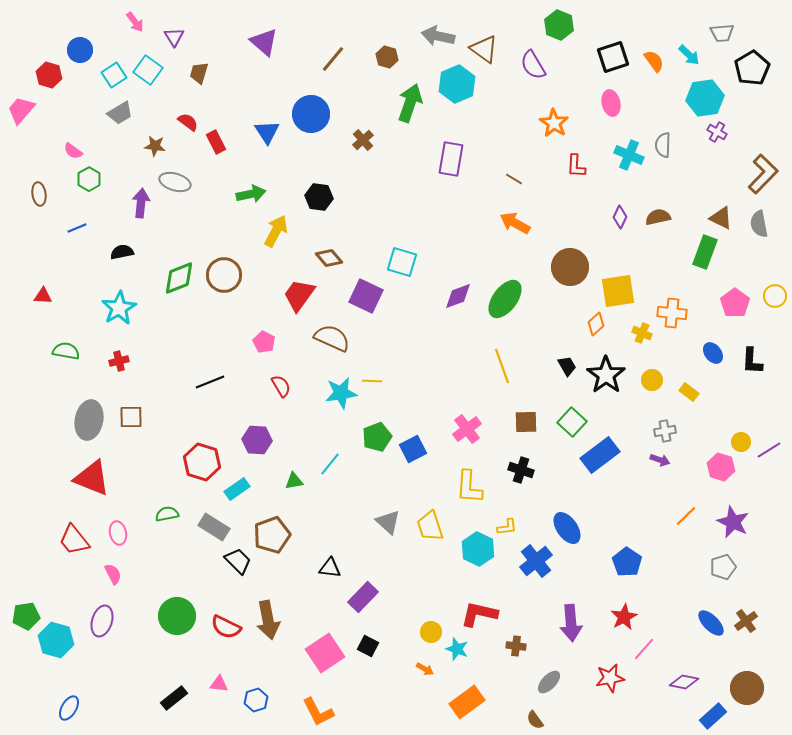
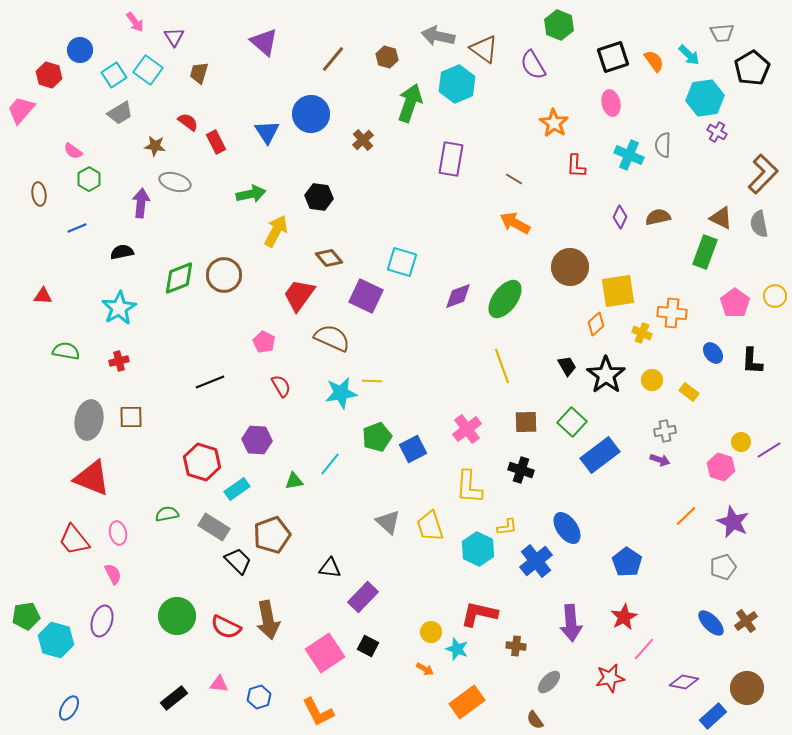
blue hexagon at (256, 700): moved 3 px right, 3 px up
